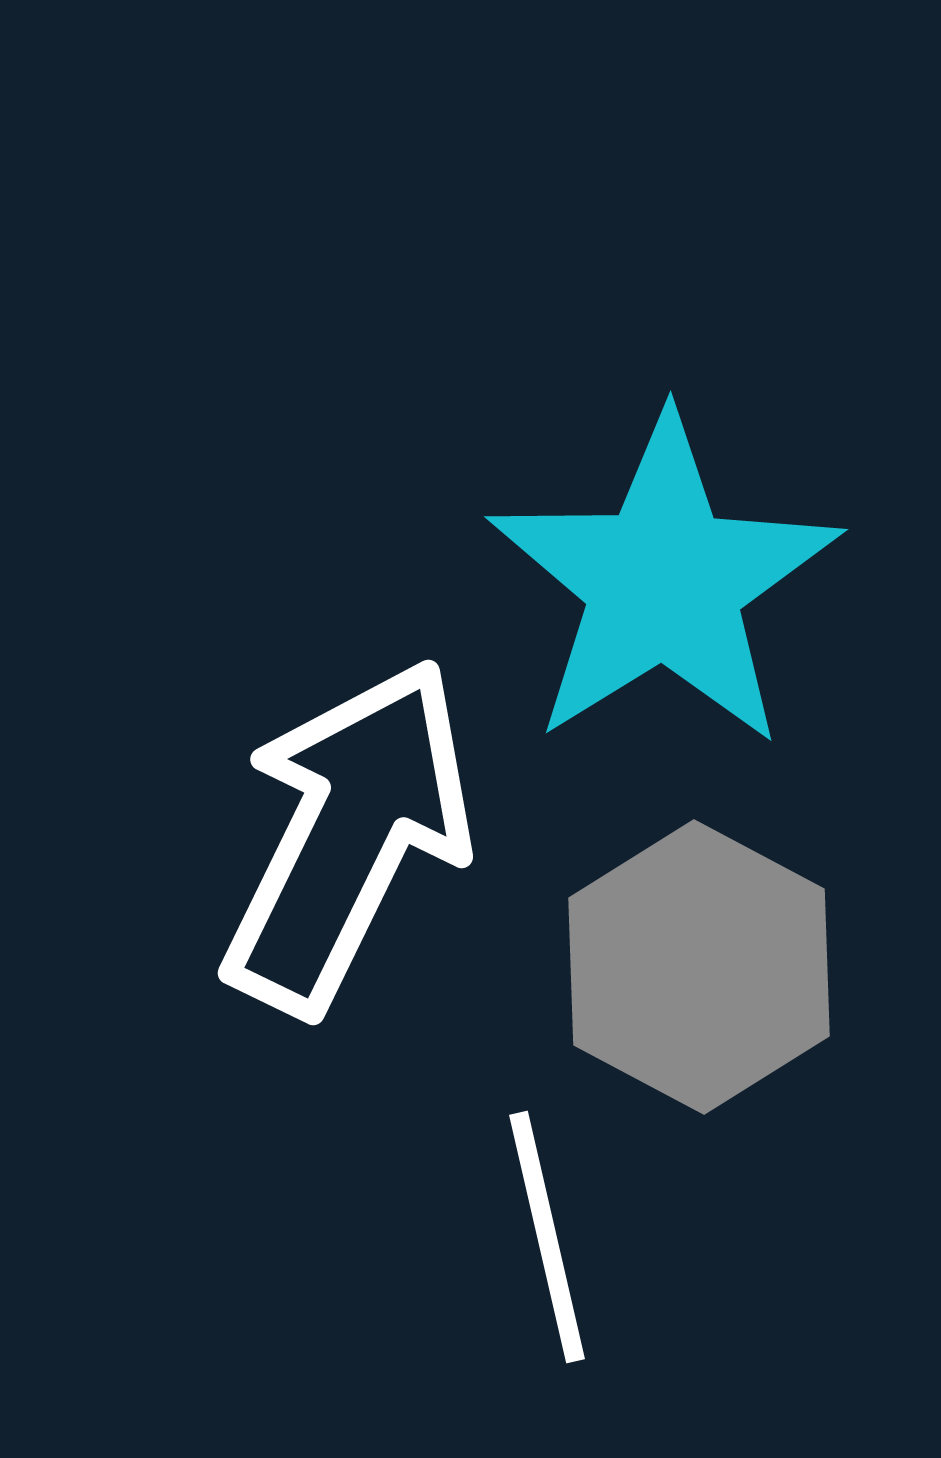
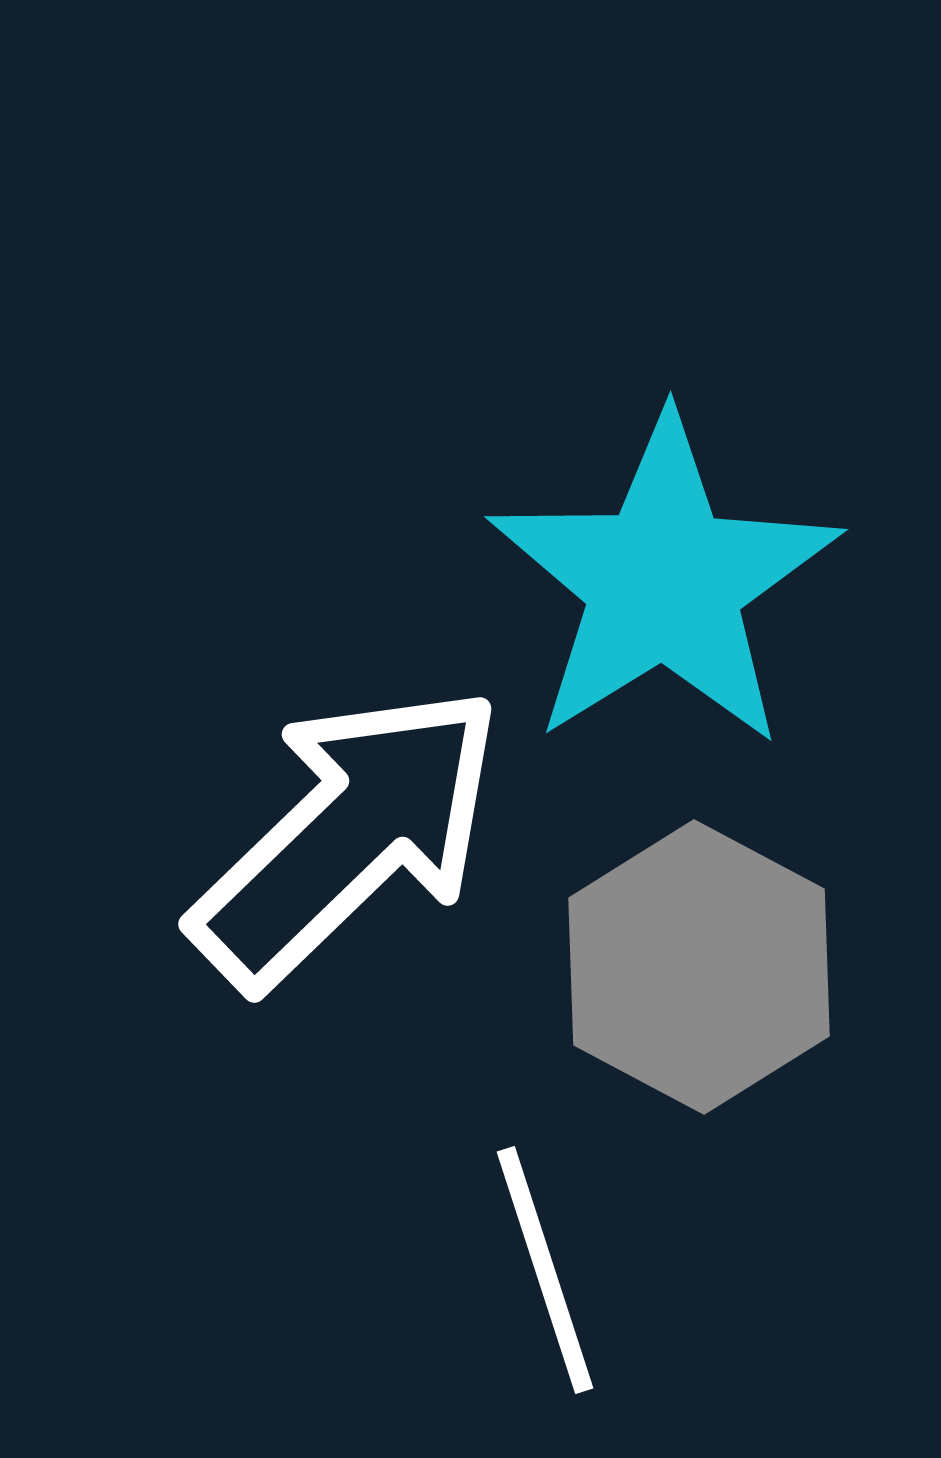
white arrow: rotated 20 degrees clockwise
white line: moved 2 px left, 33 px down; rotated 5 degrees counterclockwise
